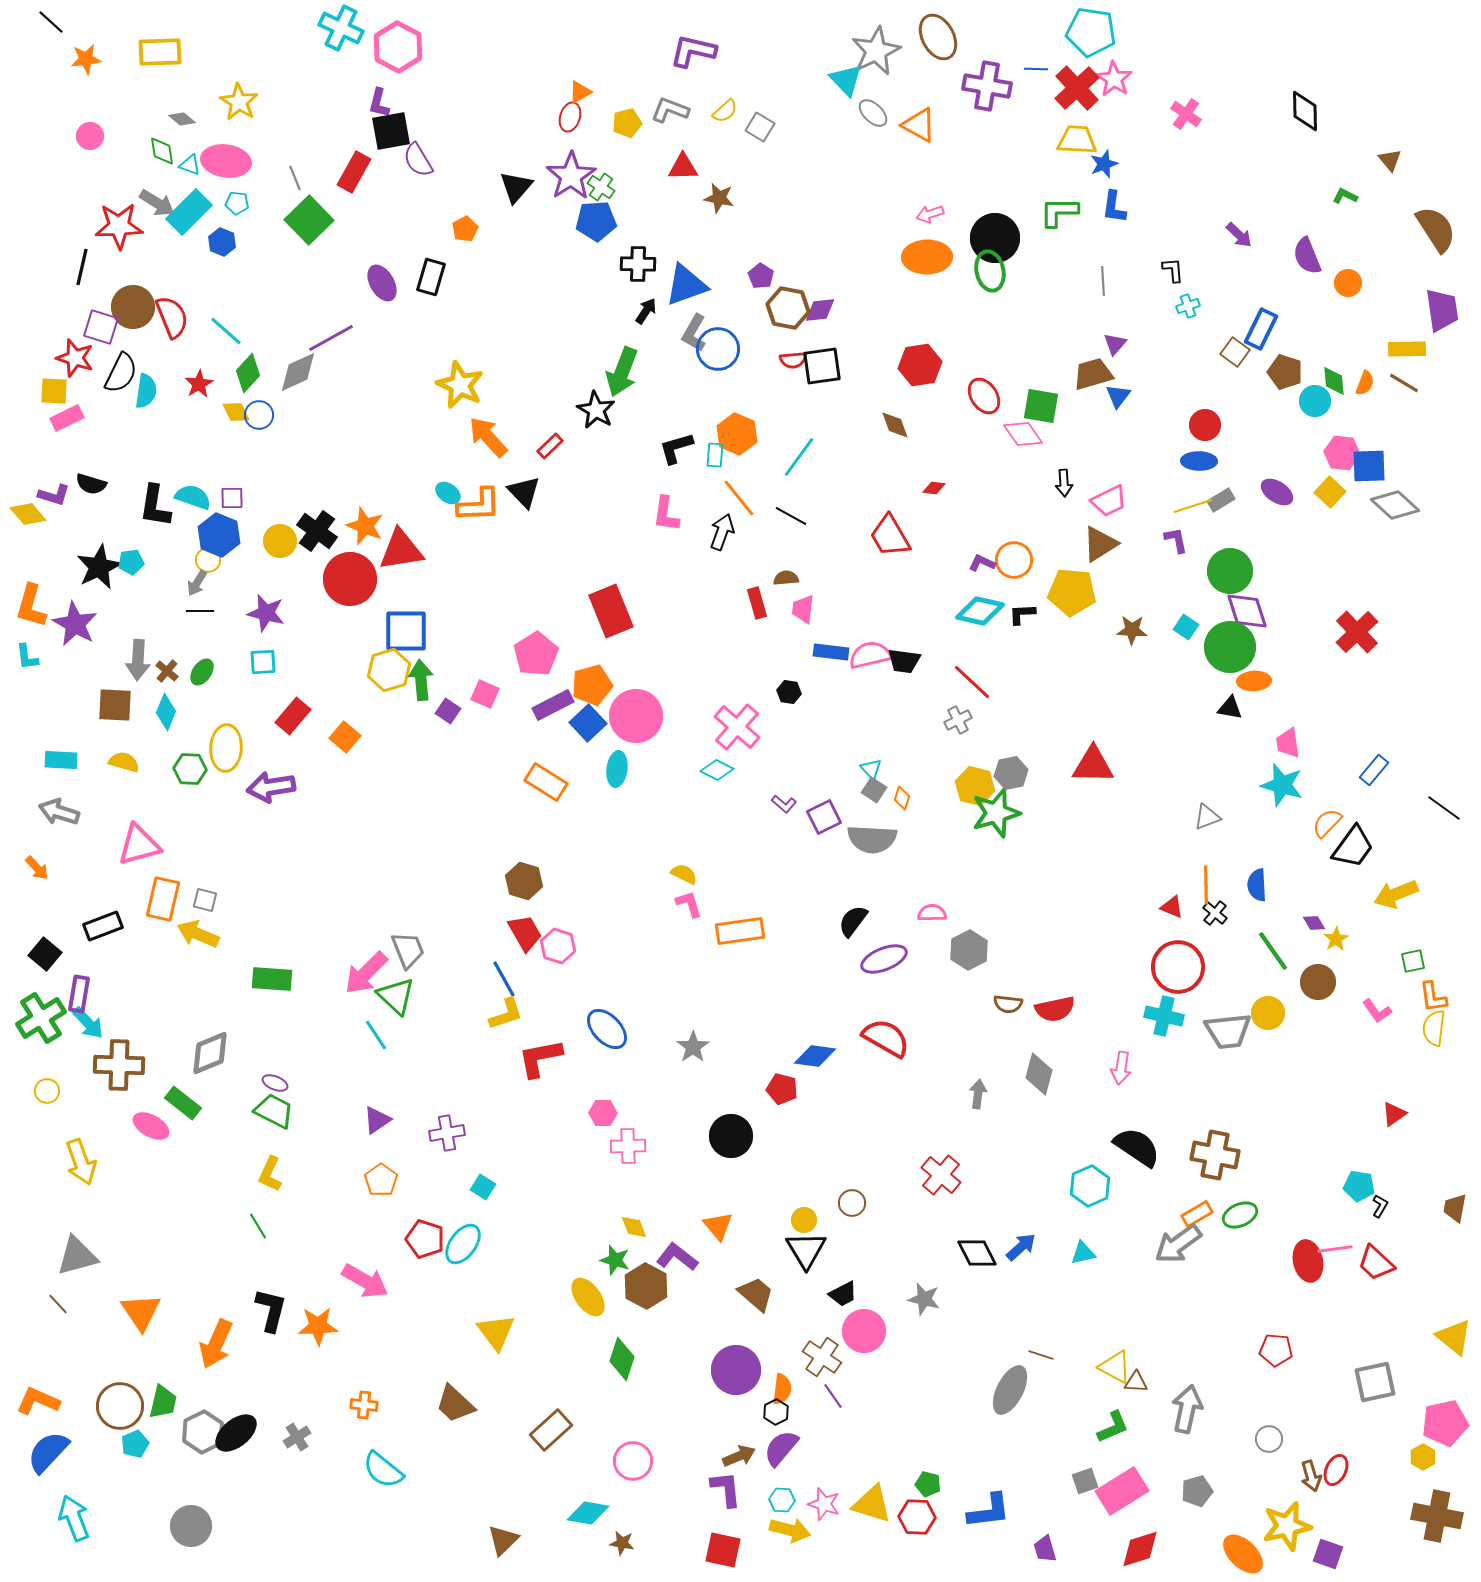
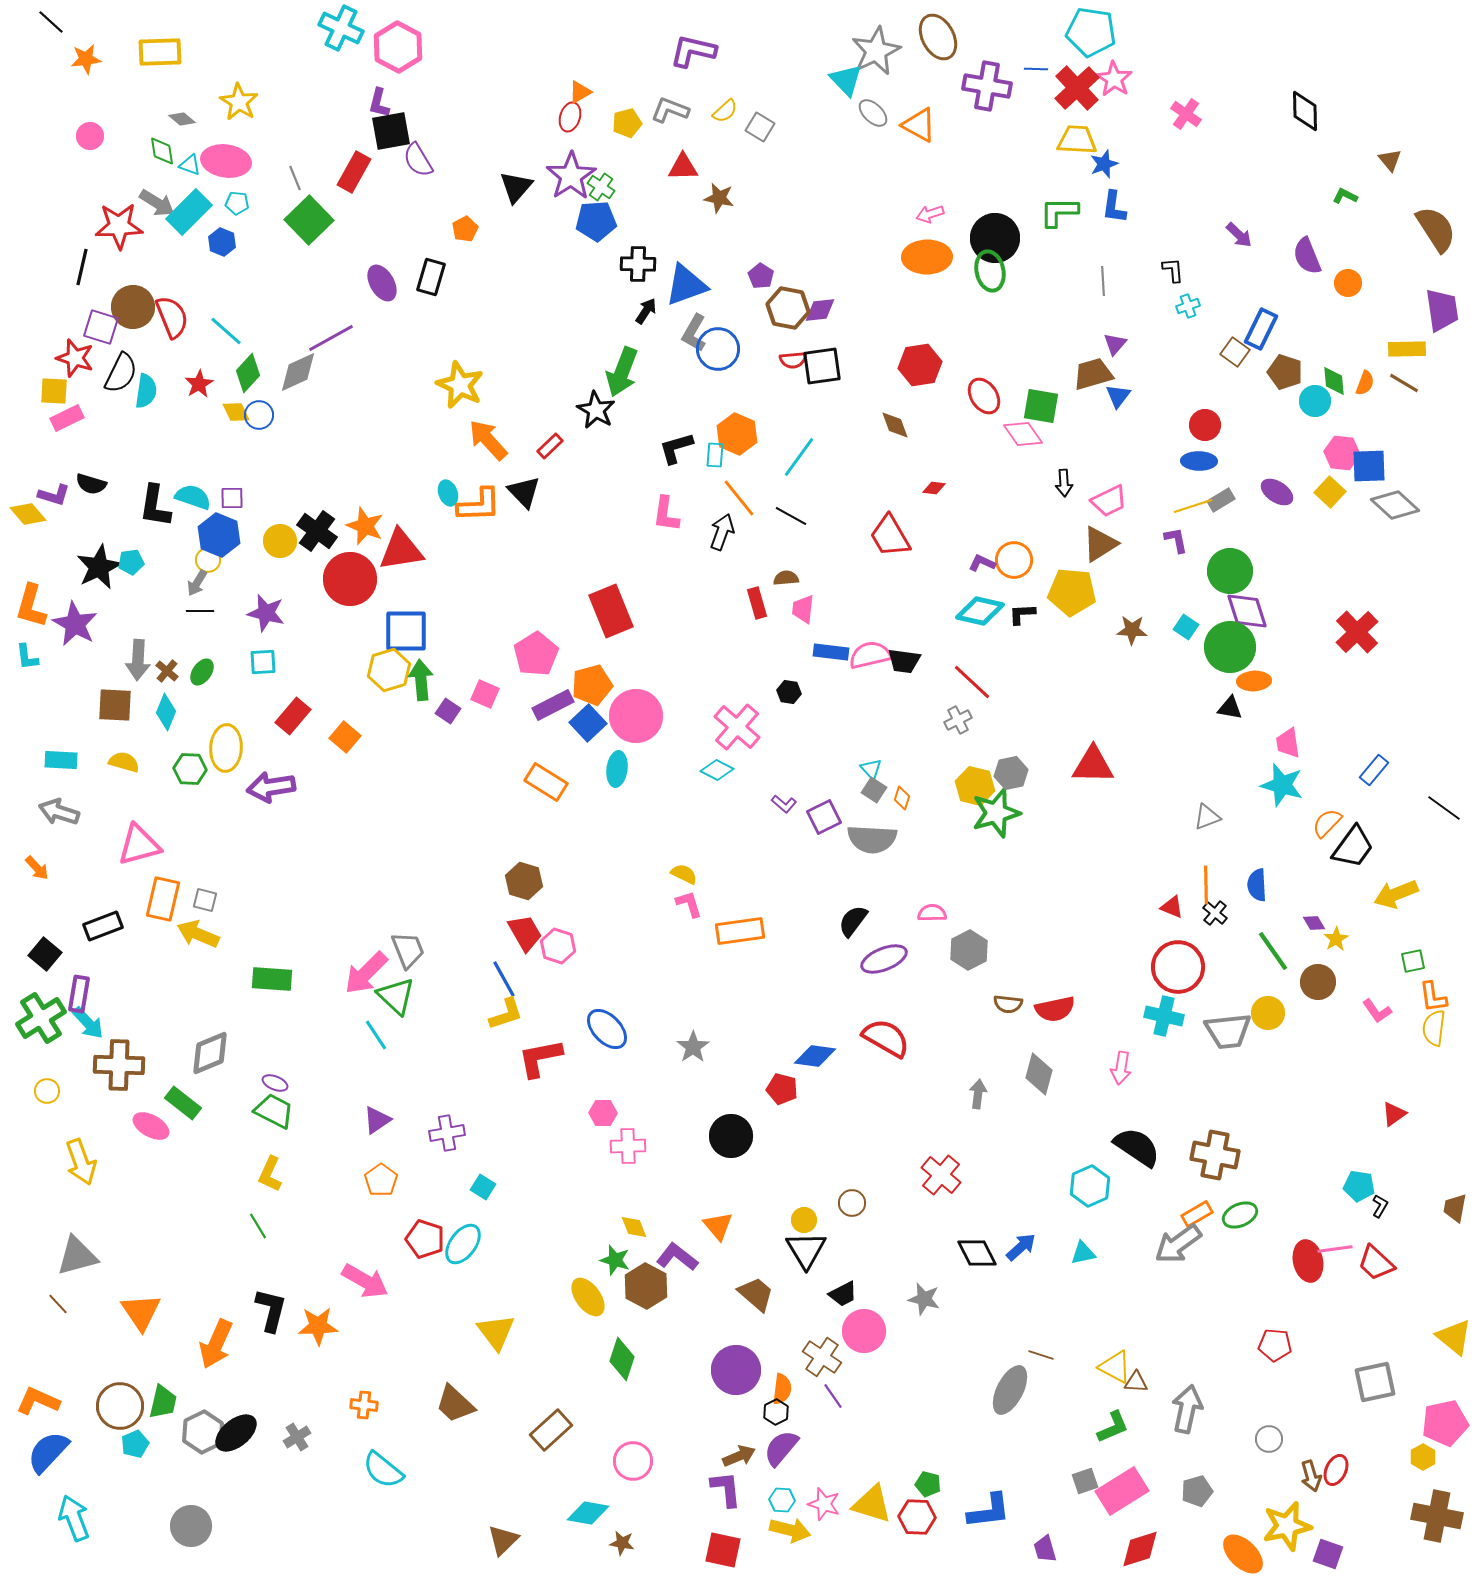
orange arrow at (488, 437): moved 3 px down
cyan ellipse at (448, 493): rotated 35 degrees clockwise
red pentagon at (1276, 1350): moved 1 px left, 5 px up
